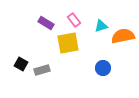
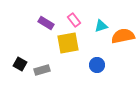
black square: moved 1 px left
blue circle: moved 6 px left, 3 px up
